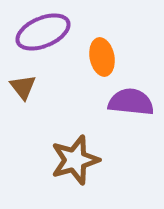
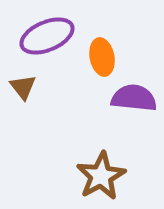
purple ellipse: moved 4 px right, 4 px down
purple semicircle: moved 3 px right, 4 px up
brown star: moved 26 px right, 16 px down; rotated 12 degrees counterclockwise
